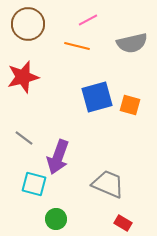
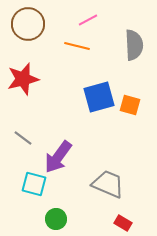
gray semicircle: moved 2 px right, 2 px down; rotated 80 degrees counterclockwise
red star: moved 2 px down
blue square: moved 2 px right
gray line: moved 1 px left
purple arrow: rotated 16 degrees clockwise
